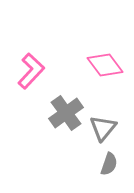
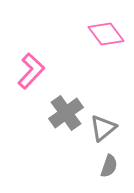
pink diamond: moved 1 px right, 31 px up
gray triangle: rotated 12 degrees clockwise
gray semicircle: moved 2 px down
